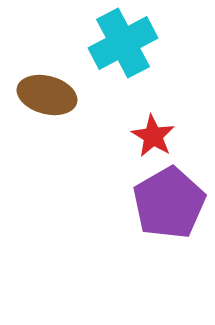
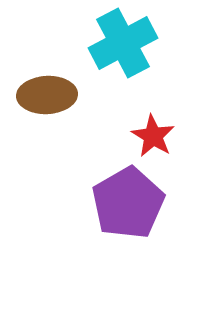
brown ellipse: rotated 18 degrees counterclockwise
purple pentagon: moved 41 px left
